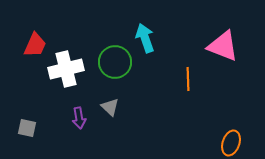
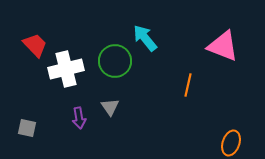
cyan arrow: rotated 20 degrees counterclockwise
red trapezoid: rotated 68 degrees counterclockwise
green circle: moved 1 px up
orange line: moved 6 px down; rotated 15 degrees clockwise
gray triangle: rotated 12 degrees clockwise
